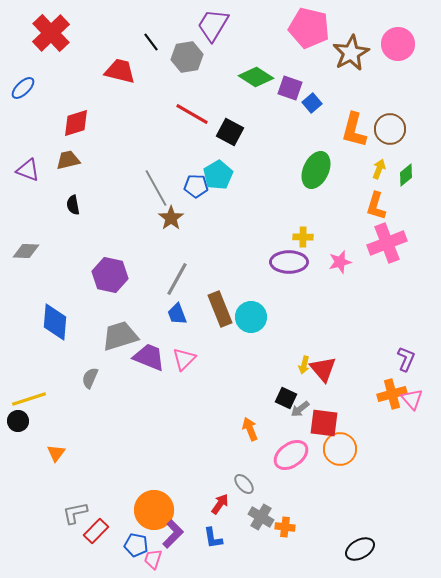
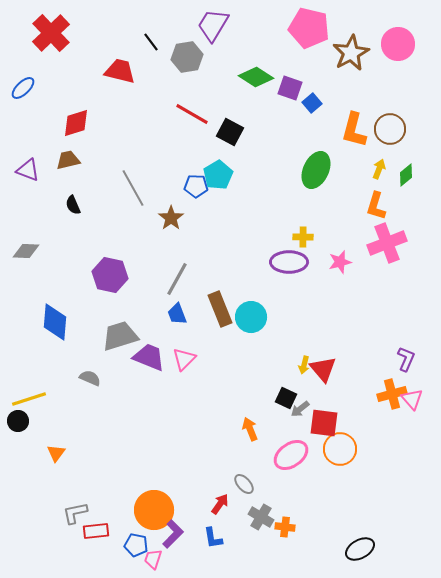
gray line at (156, 188): moved 23 px left
black semicircle at (73, 205): rotated 12 degrees counterclockwise
gray semicircle at (90, 378): rotated 90 degrees clockwise
red rectangle at (96, 531): rotated 40 degrees clockwise
